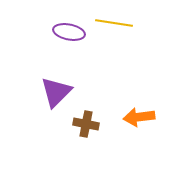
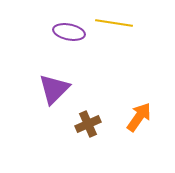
purple triangle: moved 2 px left, 3 px up
orange arrow: rotated 132 degrees clockwise
brown cross: moved 2 px right; rotated 35 degrees counterclockwise
